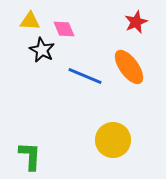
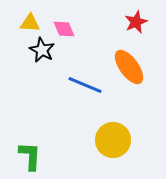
yellow triangle: moved 2 px down
blue line: moved 9 px down
